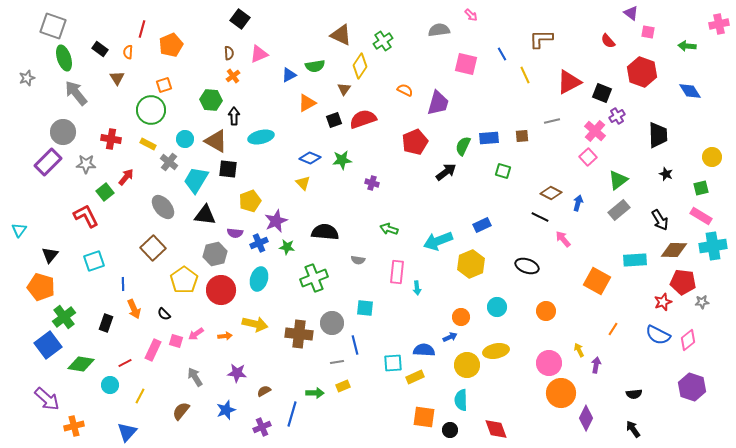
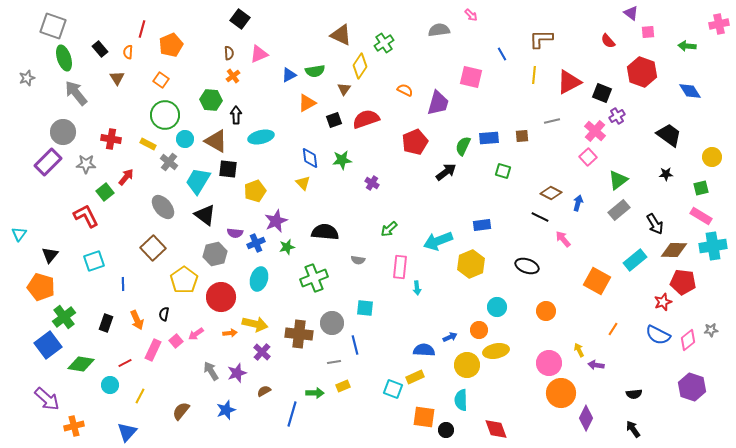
pink square at (648, 32): rotated 16 degrees counterclockwise
green cross at (383, 41): moved 1 px right, 2 px down
black rectangle at (100, 49): rotated 14 degrees clockwise
pink square at (466, 64): moved 5 px right, 13 px down
green semicircle at (315, 66): moved 5 px down
yellow line at (525, 75): moved 9 px right; rotated 30 degrees clockwise
orange square at (164, 85): moved 3 px left, 5 px up; rotated 35 degrees counterclockwise
green circle at (151, 110): moved 14 px right, 5 px down
black arrow at (234, 116): moved 2 px right, 1 px up
red semicircle at (363, 119): moved 3 px right
black trapezoid at (658, 135): moved 11 px right; rotated 52 degrees counterclockwise
blue diamond at (310, 158): rotated 60 degrees clockwise
black star at (666, 174): rotated 24 degrees counterclockwise
cyan trapezoid at (196, 180): moved 2 px right, 1 px down
purple cross at (372, 183): rotated 16 degrees clockwise
yellow pentagon at (250, 201): moved 5 px right, 10 px up
black triangle at (205, 215): rotated 30 degrees clockwise
black arrow at (660, 220): moved 5 px left, 4 px down
blue rectangle at (482, 225): rotated 18 degrees clockwise
green arrow at (389, 229): rotated 60 degrees counterclockwise
cyan triangle at (19, 230): moved 4 px down
blue cross at (259, 243): moved 3 px left
green star at (287, 247): rotated 21 degrees counterclockwise
cyan rectangle at (635, 260): rotated 35 degrees counterclockwise
pink rectangle at (397, 272): moved 3 px right, 5 px up
red circle at (221, 290): moved 7 px down
gray star at (702, 302): moved 9 px right, 28 px down
orange arrow at (134, 309): moved 3 px right, 11 px down
black semicircle at (164, 314): rotated 56 degrees clockwise
orange circle at (461, 317): moved 18 px right, 13 px down
orange arrow at (225, 336): moved 5 px right, 3 px up
pink square at (176, 341): rotated 32 degrees clockwise
gray line at (337, 362): moved 3 px left
cyan square at (393, 363): moved 26 px down; rotated 24 degrees clockwise
purple arrow at (596, 365): rotated 91 degrees counterclockwise
purple star at (237, 373): rotated 24 degrees counterclockwise
gray arrow at (195, 377): moved 16 px right, 6 px up
purple cross at (262, 427): moved 75 px up; rotated 24 degrees counterclockwise
black circle at (450, 430): moved 4 px left
